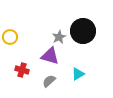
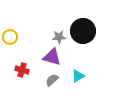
gray star: rotated 24 degrees clockwise
purple triangle: moved 2 px right, 1 px down
cyan triangle: moved 2 px down
gray semicircle: moved 3 px right, 1 px up
